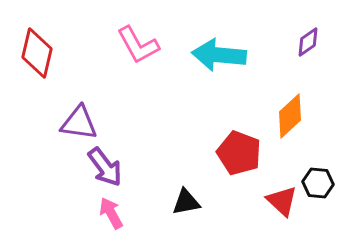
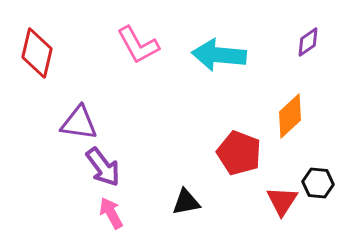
purple arrow: moved 2 px left
red triangle: rotated 20 degrees clockwise
